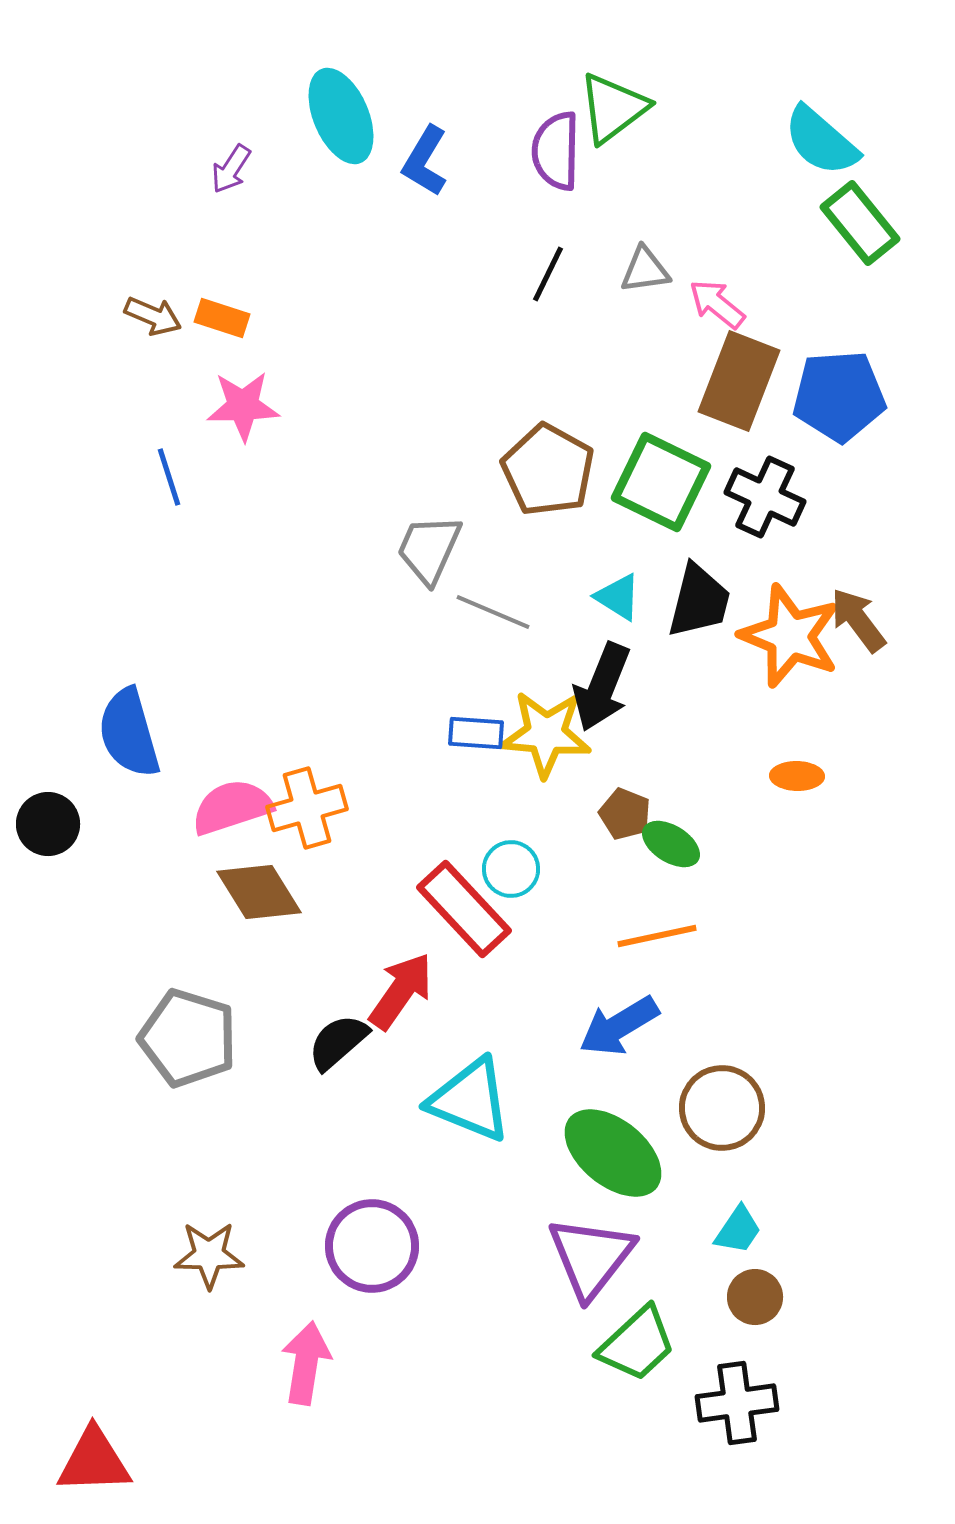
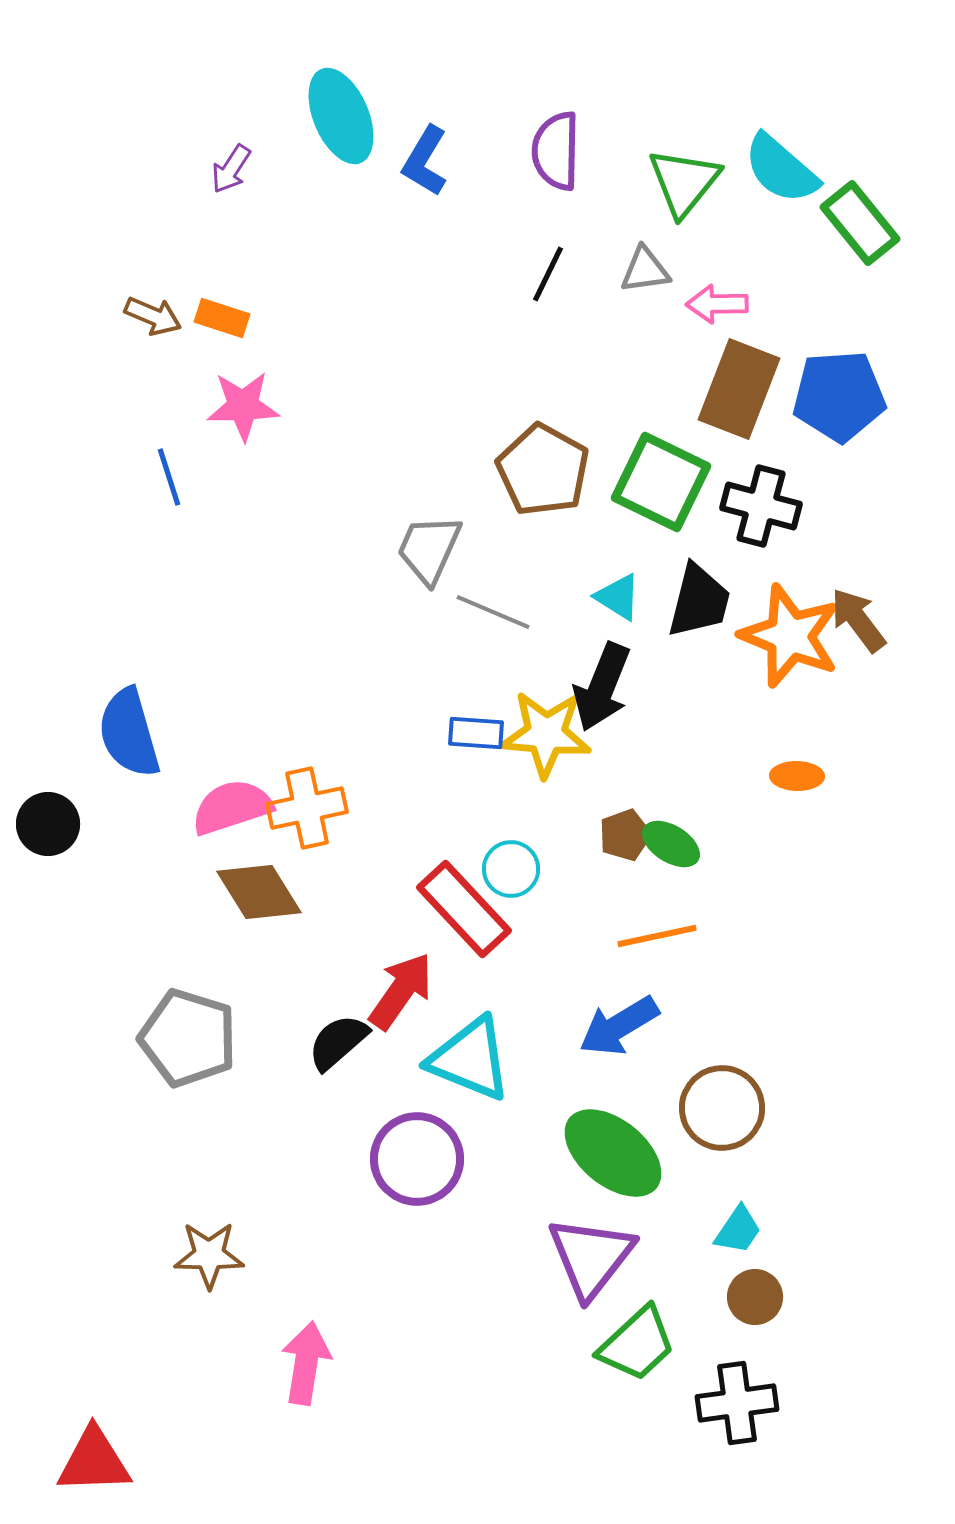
green triangle at (613, 108): moved 71 px right, 74 px down; rotated 14 degrees counterclockwise
cyan semicircle at (821, 141): moved 40 px left, 28 px down
pink arrow at (717, 304): rotated 40 degrees counterclockwise
brown rectangle at (739, 381): moved 8 px down
brown pentagon at (548, 470): moved 5 px left
black cross at (765, 497): moved 4 px left, 9 px down; rotated 10 degrees counterclockwise
orange cross at (307, 808): rotated 4 degrees clockwise
brown pentagon at (625, 814): moved 21 px down; rotated 30 degrees clockwise
cyan triangle at (470, 1100): moved 41 px up
purple circle at (372, 1246): moved 45 px right, 87 px up
